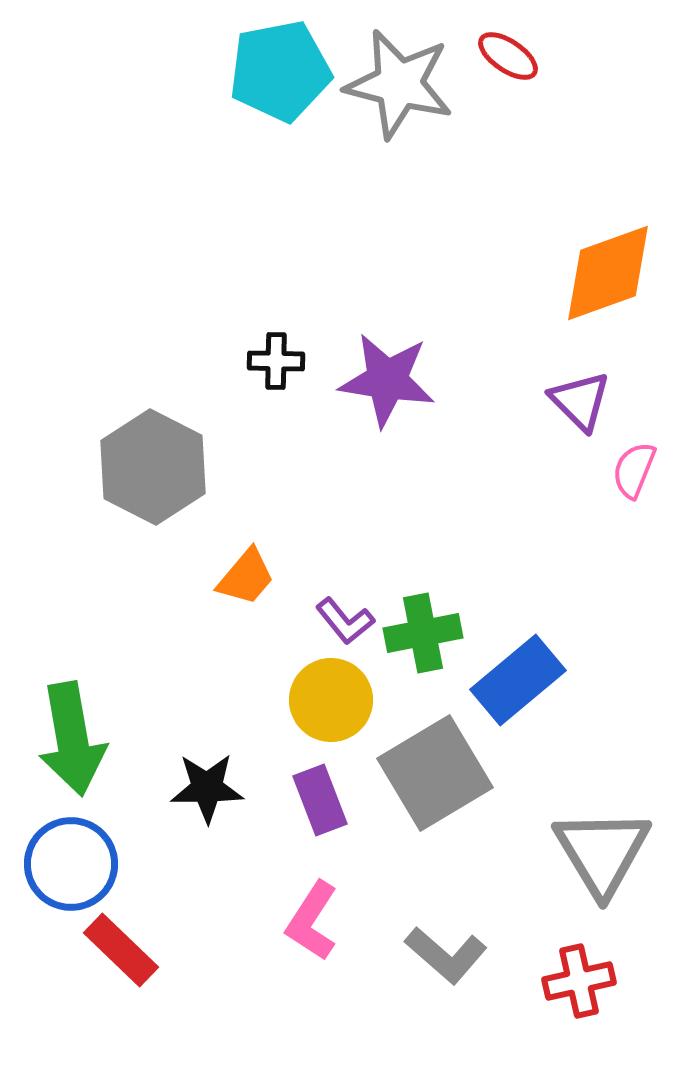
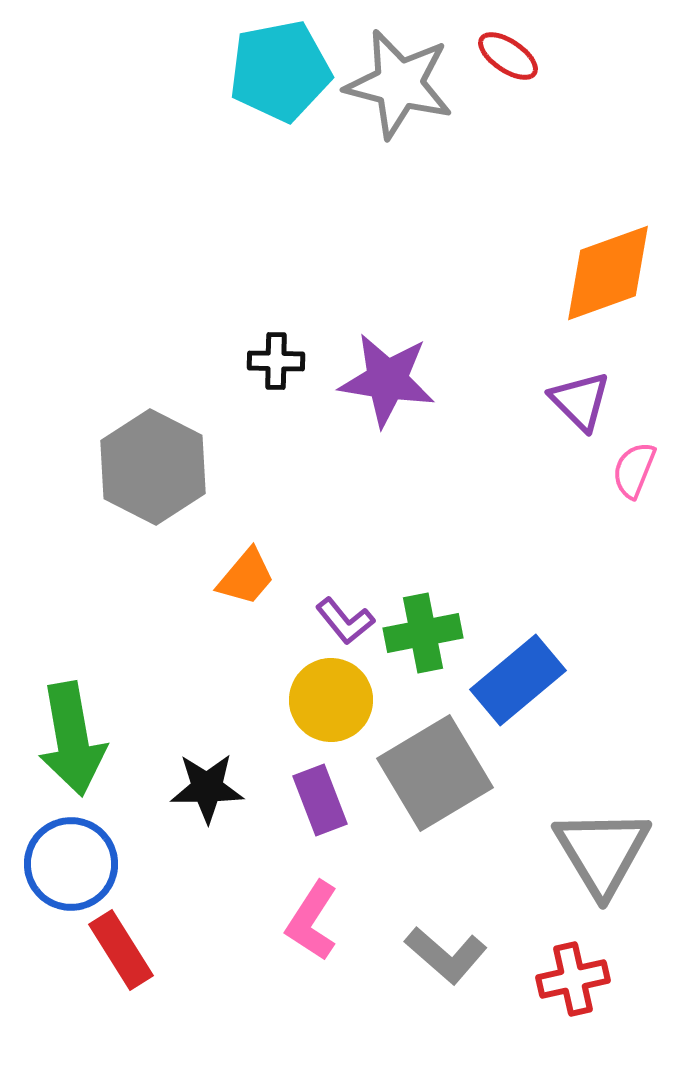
red rectangle: rotated 14 degrees clockwise
red cross: moved 6 px left, 2 px up
